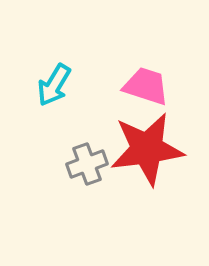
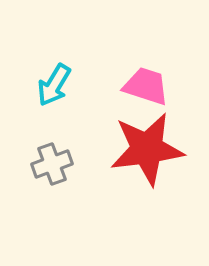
gray cross: moved 35 px left
